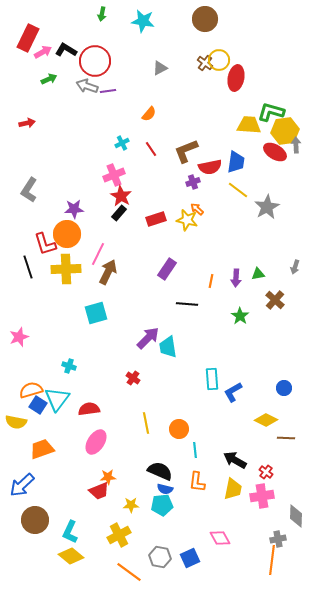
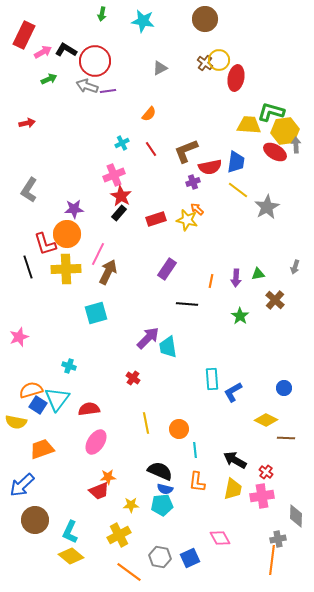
red rectangle at (28, 38): moved 4 px left, 3 px up
